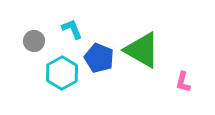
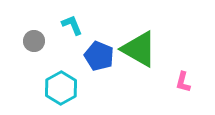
cyan L-shape: moved 4 px up
green triangle: moved 3 px left, 1 px up
blue pentagon: moved 2 px up
cyan hexagon: moved 1 px left, 15 px down
